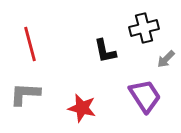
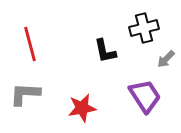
red star: rotated 24 degrees counterclockwise
